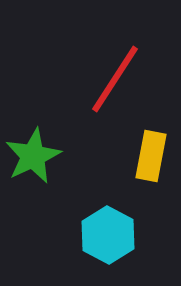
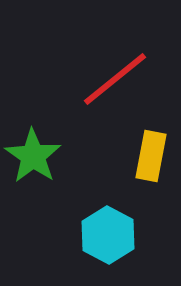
red line: rotated 18 degrees clockwise
green star: rotated 12 degrees counterclockwise
